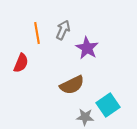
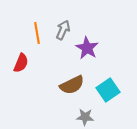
cyan square: moved 15 px up
